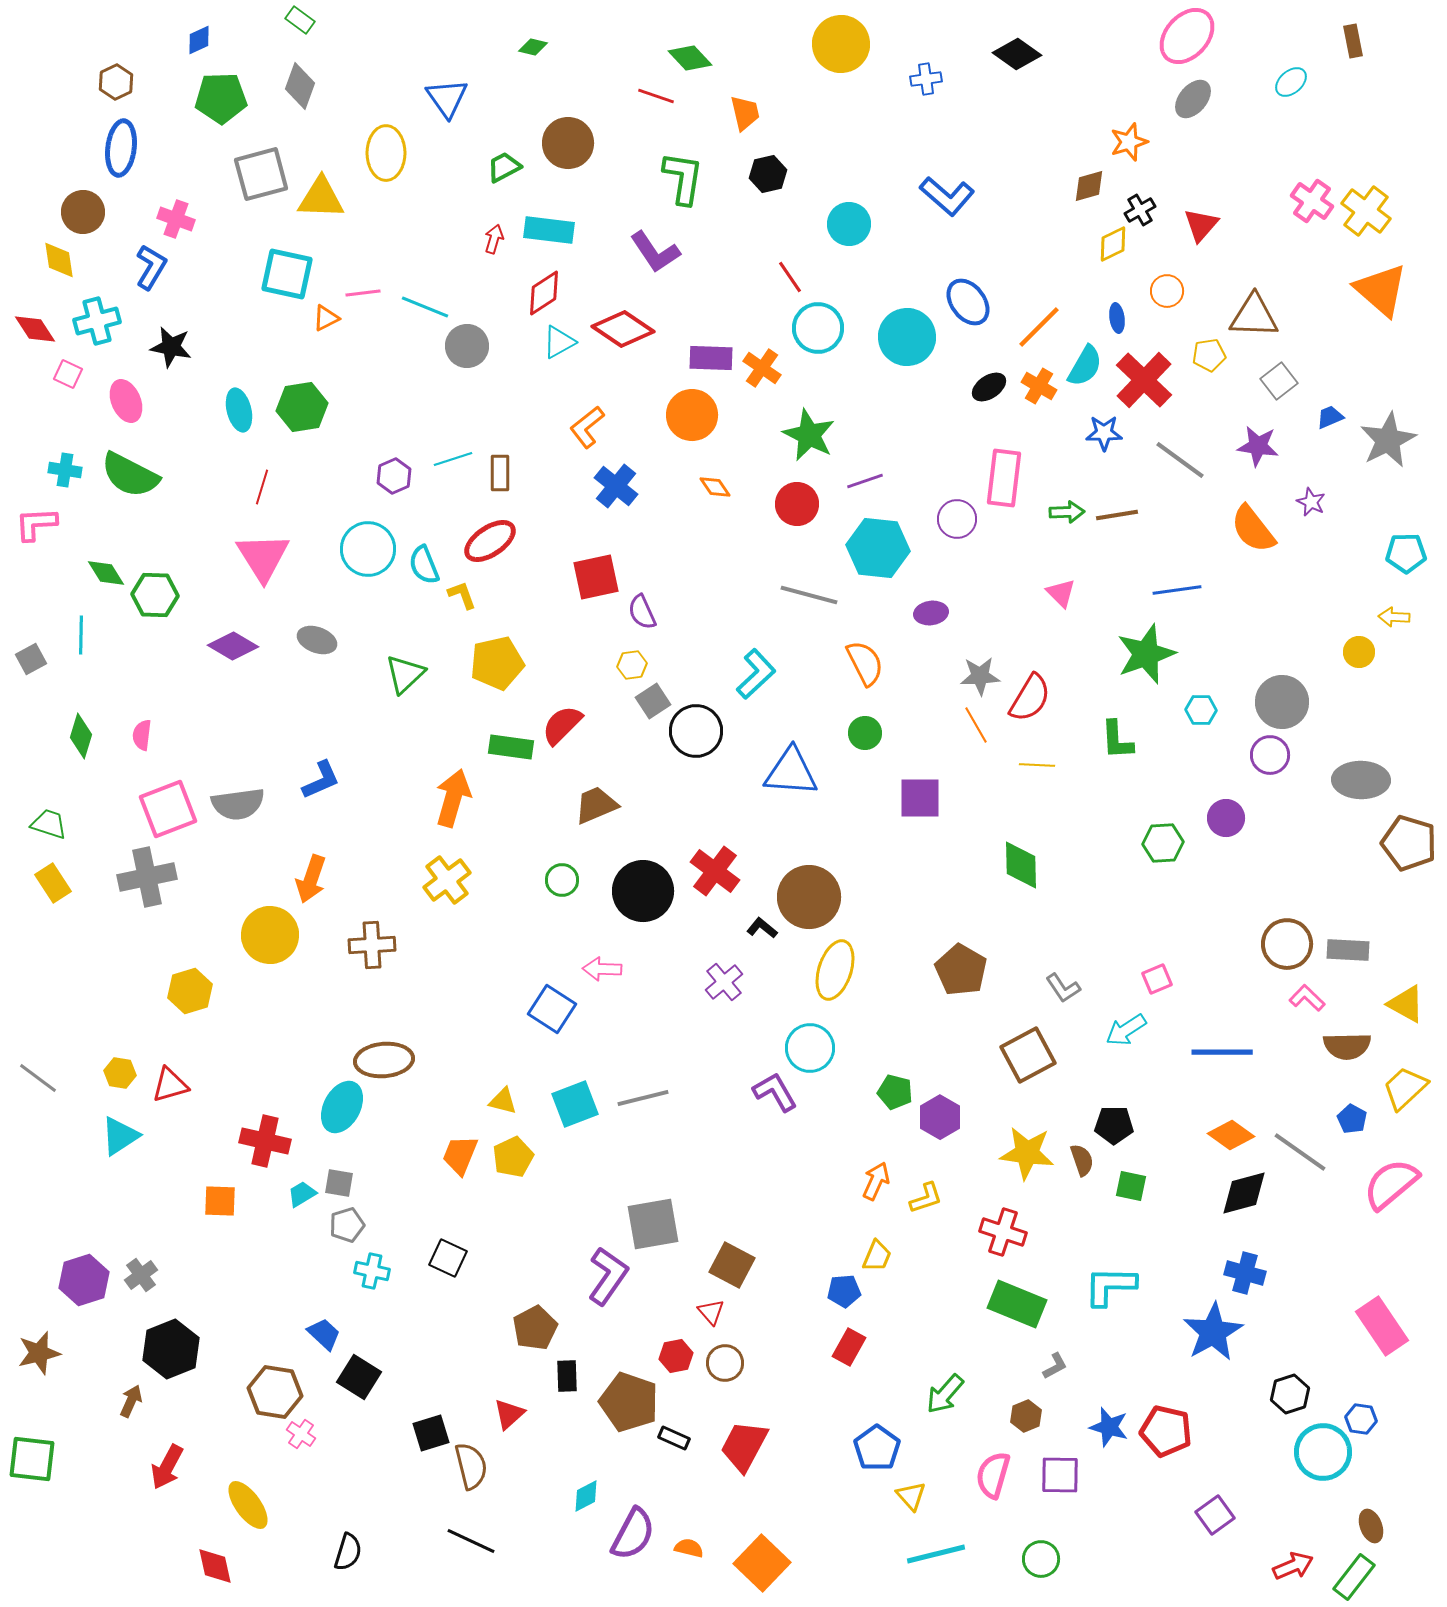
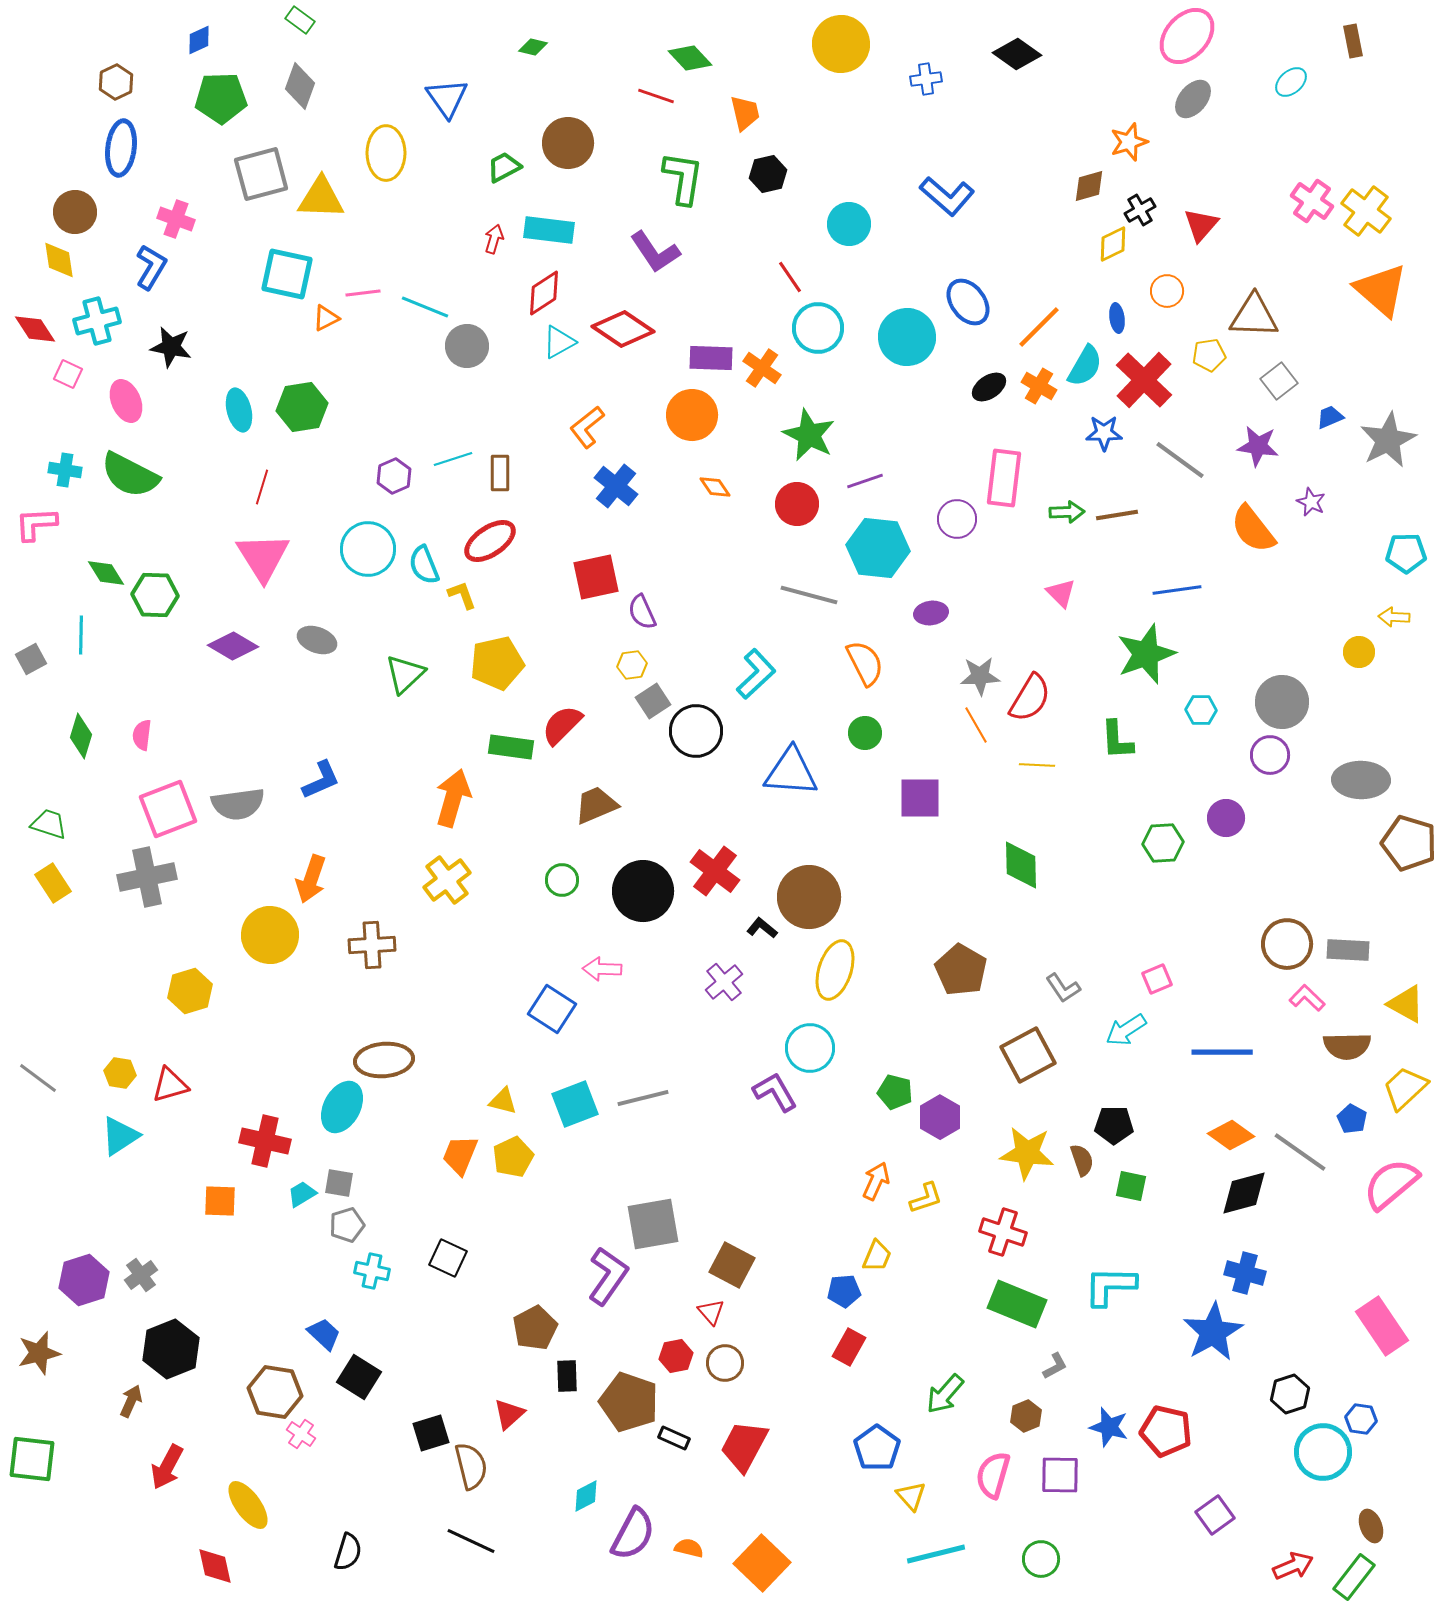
brown circle at (83, 212): moved 8 px left
